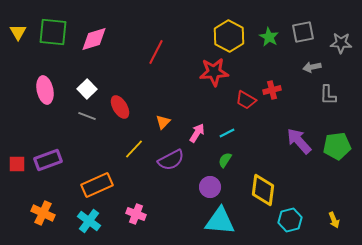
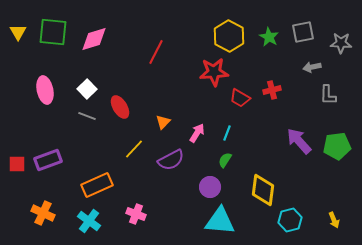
red trapezoid: moved 6 px left, 2 px up
cyan line: rotated 42 degrees counterclockwise
